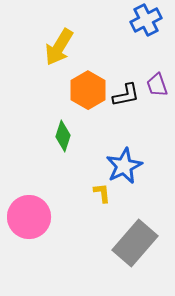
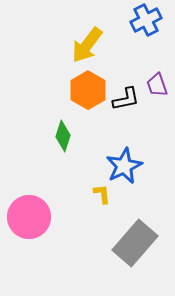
yellow arrow: moved 28 px right, 2 px up; rotated 6 degrees clockwise
black L-shape: moved 4 px down
yellow L-shape: moved 1 px down
